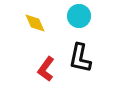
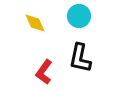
red L-shape: moved 2 px left, 3 px down
